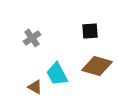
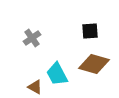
brown diamond: moved 3 px left, 2 px up
